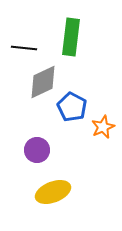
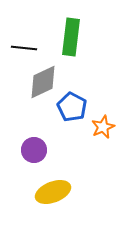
purple circle: moved 3 px left
